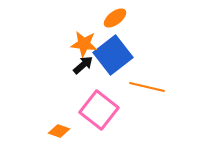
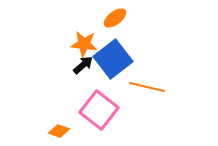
blue square: moved 4 px down
